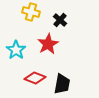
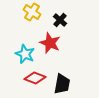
yellow cross: moved 1 px right; rotated 18 degrees clockwise
red star: moved 2 px right, 1 px up; rotated 20 degrees counterclockwise
cyan star: moved 9 px right, 4 px down; rotated 12 degrees counterclockwise
